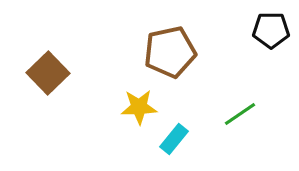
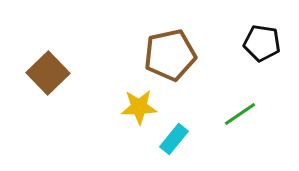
black pentagon: moved 9 px left, 13 px down; rotated 9 degrees clockwise
brown pentagon: moved 3 px down
